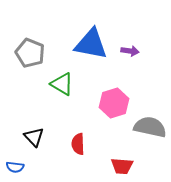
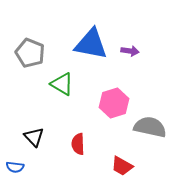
red trapezoid: rotated 25 degrees clockwise
